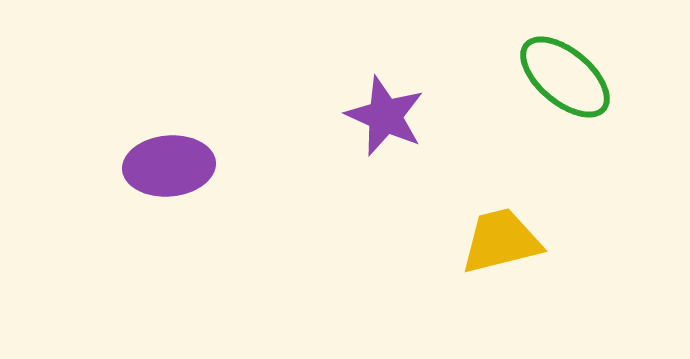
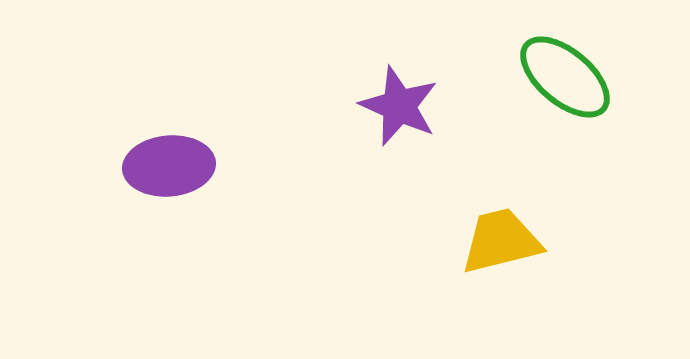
purple star: moved 14 px right, 10 px up
